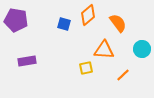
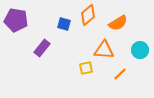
orange semicircle: rotated 96 degrees clockwise
cyan circle: moved 2 px left, 1 px down
purple rectangle: moved 15 px right, 13 px up; rotated 42 degrees counterclockwise
orange line: moved 3 px left, 1 px up
